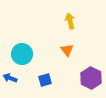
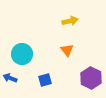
yellow arrow: rotated 91 degrees clockwise
